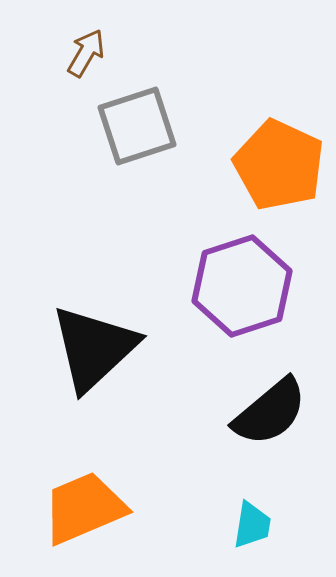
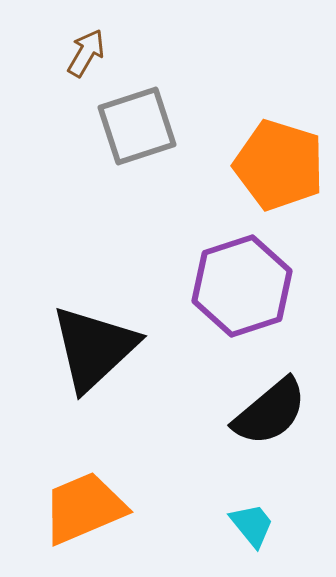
orange pentagon: rotated 8 degrees counterclockwise
cyan trapezoid: rotated 48 degrees counterclockwise
